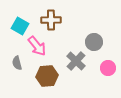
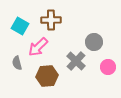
pink arrow: moved 1 px right, 1 px down; rotated 85 degrees clockwise
pink circle: moved 1 px up
